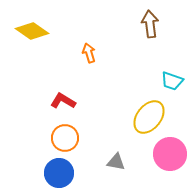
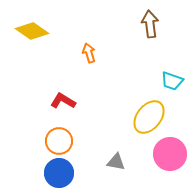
orange circle: moved 6 px left, 3 px down
